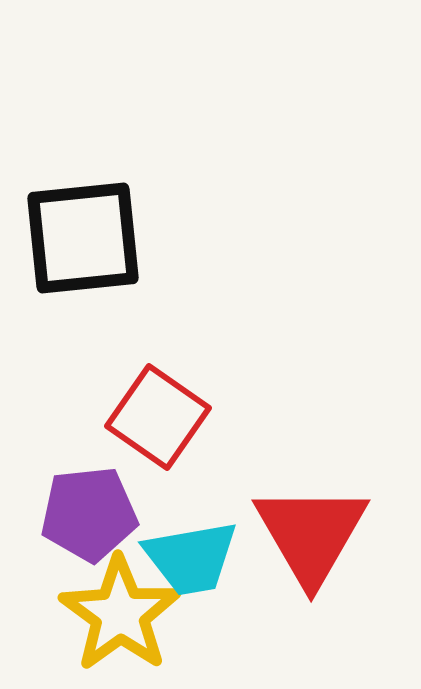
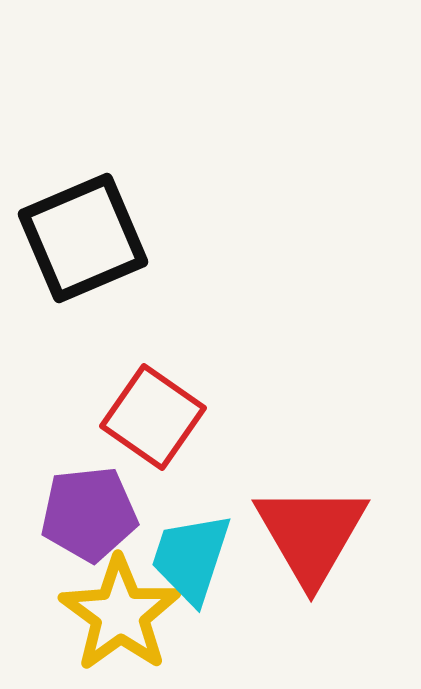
black square: rotated 17 degrees counterclockwise
red square: moved 5 px left
cyan trapezoid: rotated 118 degrees clockwise
